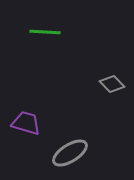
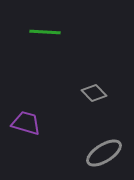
gray diamond: moved 18 px left, 9 px down
gray ellipse: moved 34 px right
